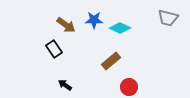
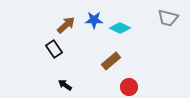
brown arrow: rotated 78 degrees counterclockwise
